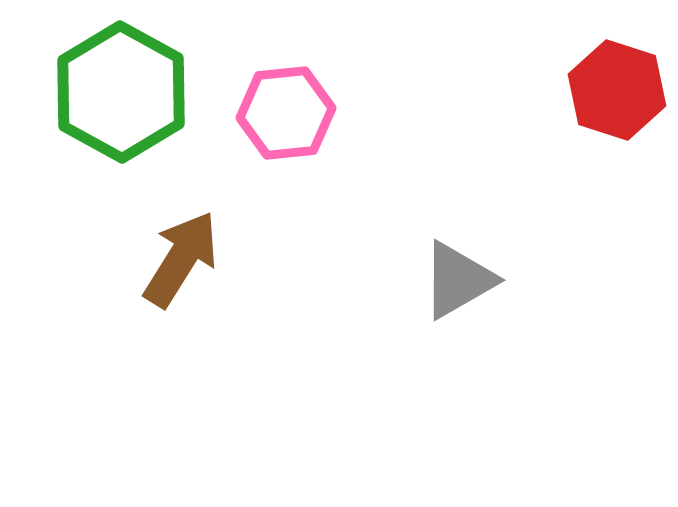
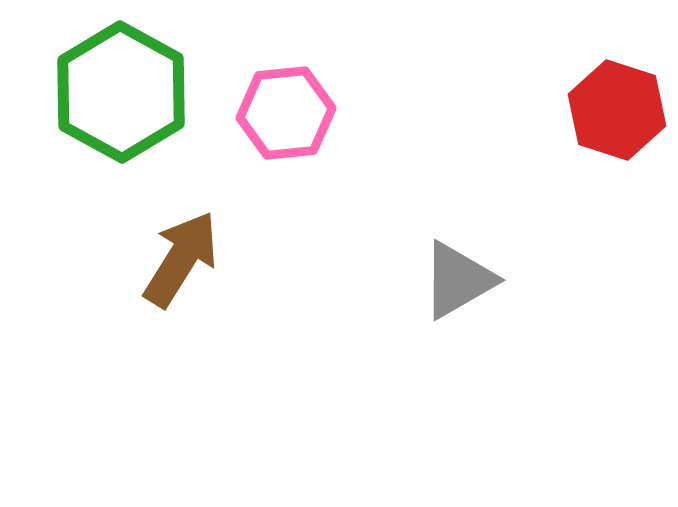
red hexagon: moved 20 px down
